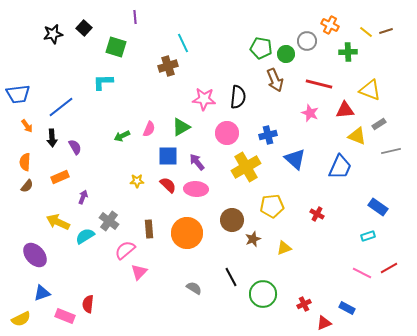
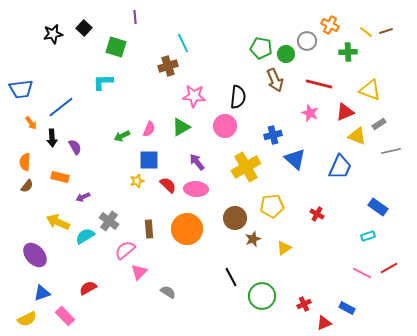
blue trapezoid at (18, 94): moved 3 px right, 5 px up
pink star at (204, 99): moved 10 px left, 3 px up
red triangle at (345, 110): moved 2 px down; rotated 18 degrees counterclockwise
orange arrow at (27, 126): moved 4 px right, 3 px up
pink circle at (227, 133): moved 2 px left, 7 px up
blue cross at (268, 135): moved 5 px right
blue square at (168, 156): moved 19 px left, 4 px down
orange rectangle at (60, 177): rotated 36 degrees clockwise
yellow star at (137, 181): rotated 16 degrees counterclockwise
purple arrow at (83, 197): rotated 136 degrees counterclockwise
brown circle at (232, 220): moved 3 px right, 2 px up
orange circle at (187, 233): moved 4 px up
yellow triangle at (284, 248): rotated 14 degrees counterclockwise
gray semicircle at (194, 288): moved 26 px left, 4 px down
green circle at (263, 294): moved 1 px left, 2 px down
red semicircle at (88, 304): moved 16 px up; rotated 54 degrees clockwise
pink rectangle at (65, 316): rotated 24 degrees clockwise
yellow semicircle at (21, 319): moved 6 px right
